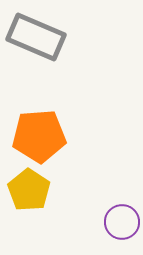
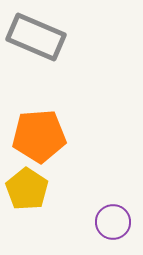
yellow pentagon: moved 2 px left, 1 px up
purple circle: moved 9 px left
